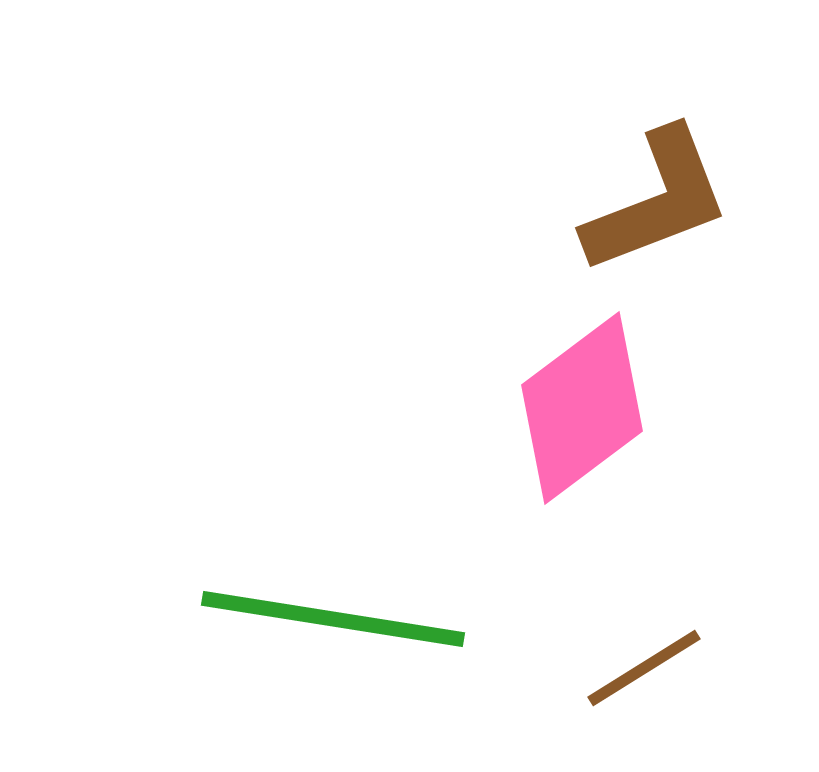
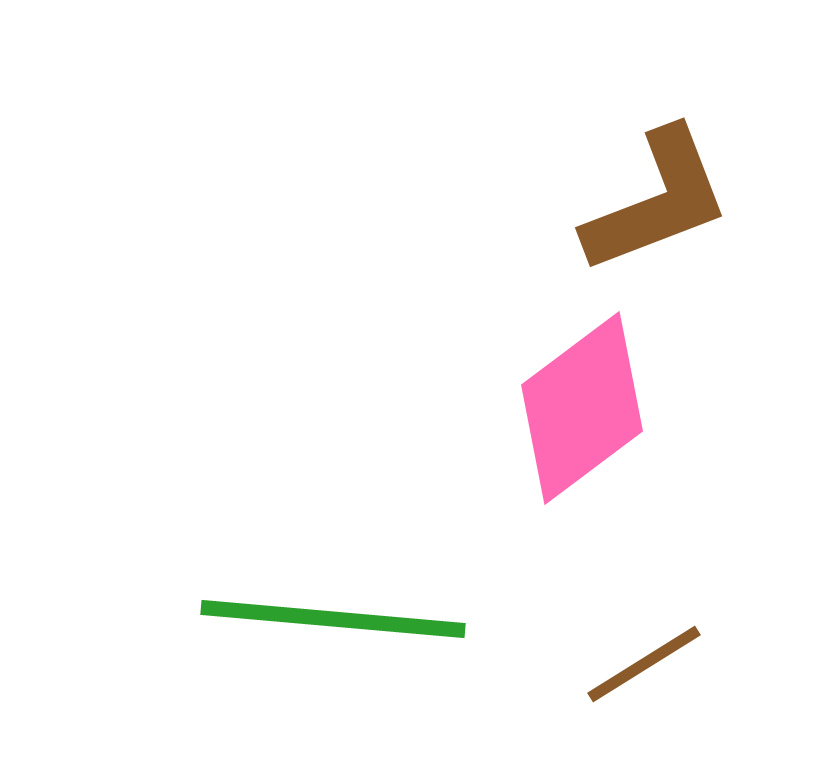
green line: rotated 4 degrees counterclockwise
brown line: moved 4 px up
